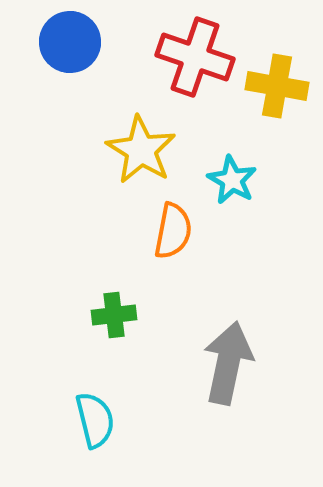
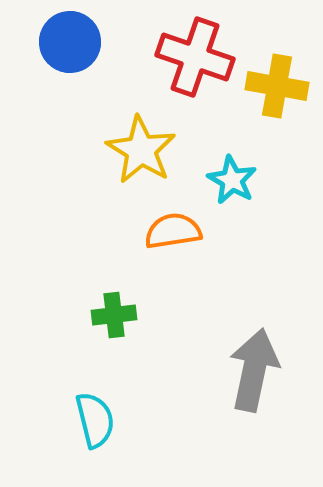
orange semicircle: rotated 110 degrees counterclockwise
gray arrow: moved 26 px right, 7 px down
